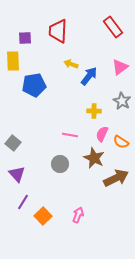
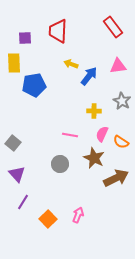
yellow rectangle: moved 1 px right, 2 px down
pink triangle: moved 2 px left, 1 px up; rotated 30 degrees clockwise
orange square: moved 5 px right, 3 px down
